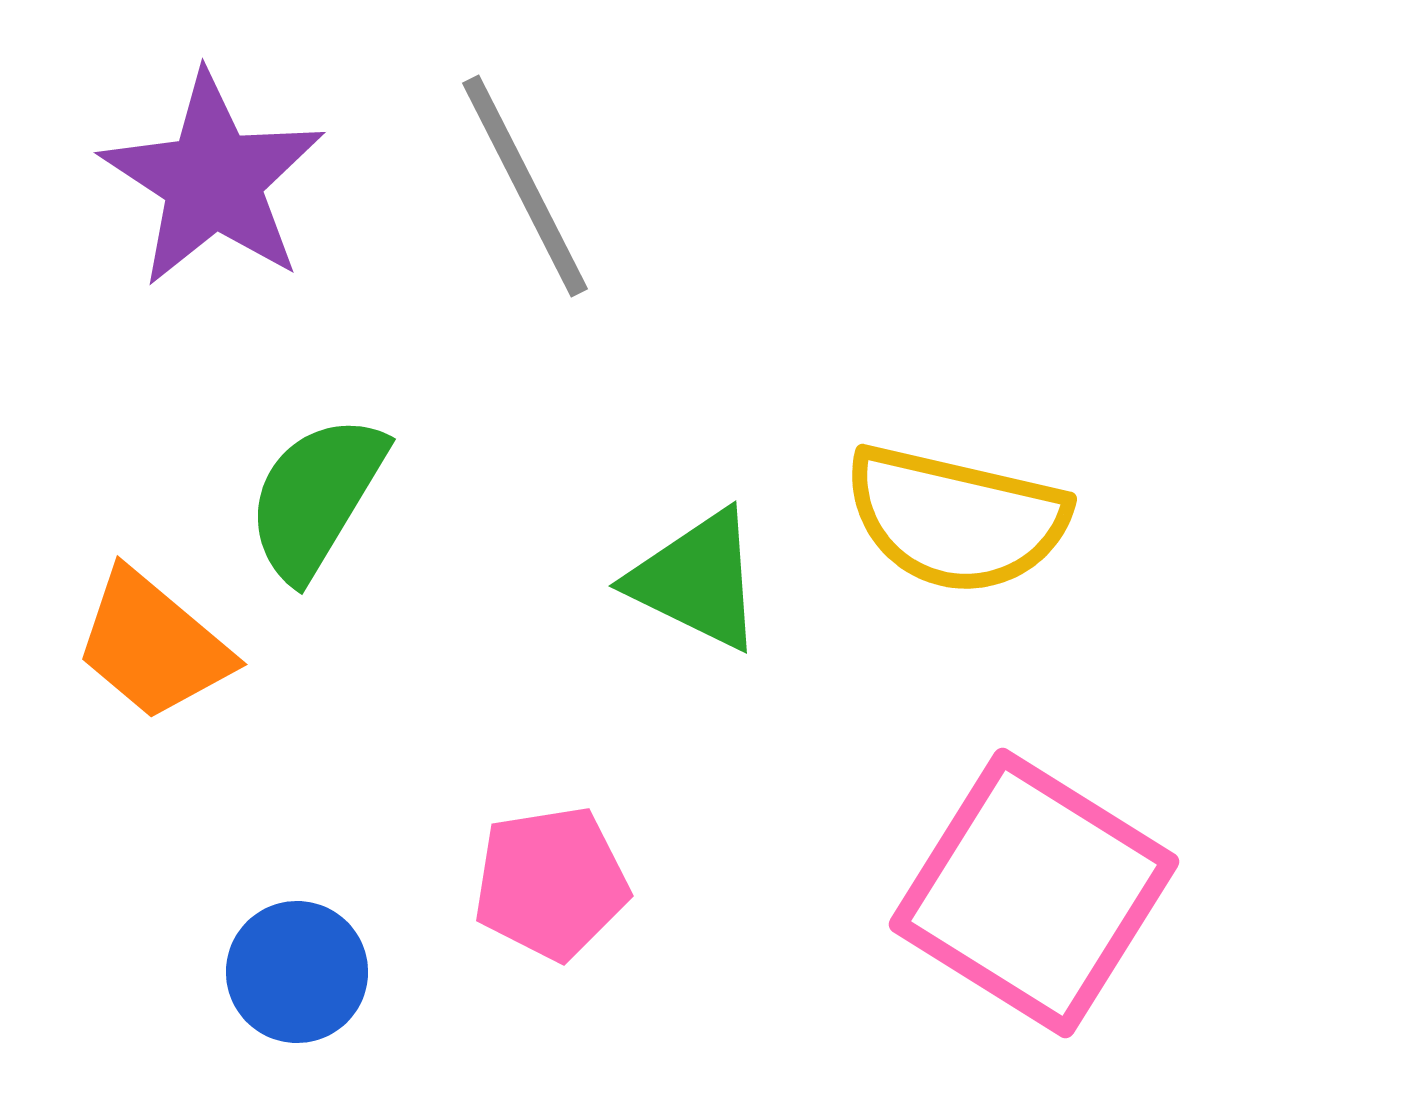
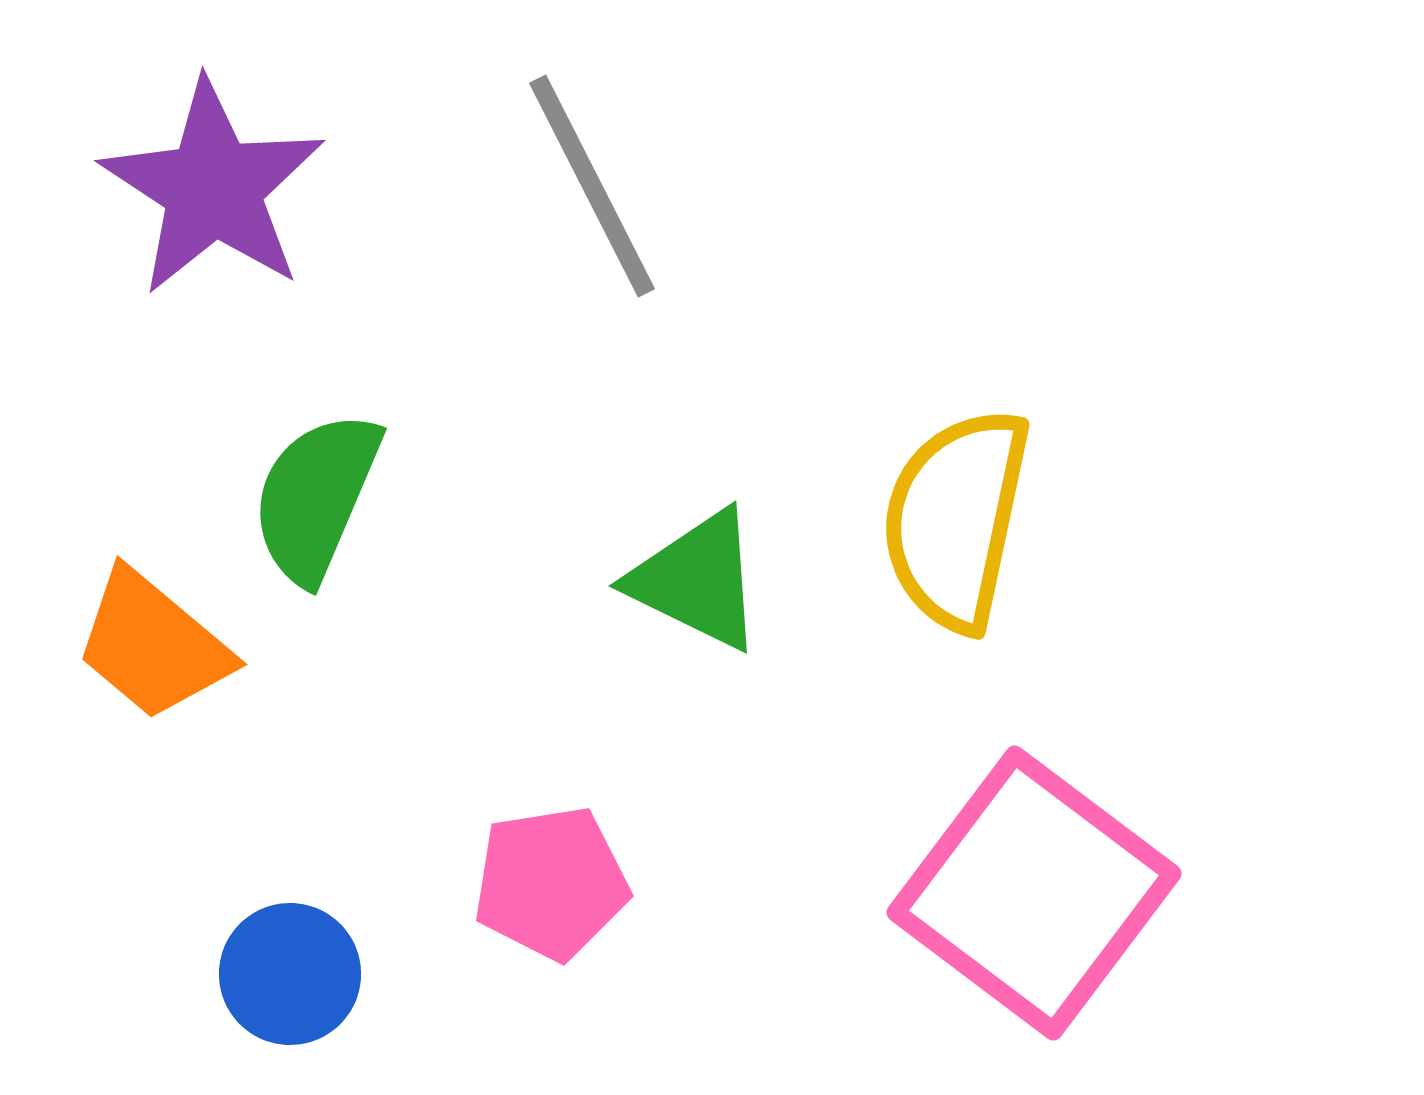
purple star: moved 8 px down
gray line: moved 67 px right
green semicircle: rotated 8 degrees counterclockwise
yellow semicircle: rotated 89 degrees clockwise
pink square: rotated 5 degrees clockwise
blue circle: moved 7 px left, 2 px down
